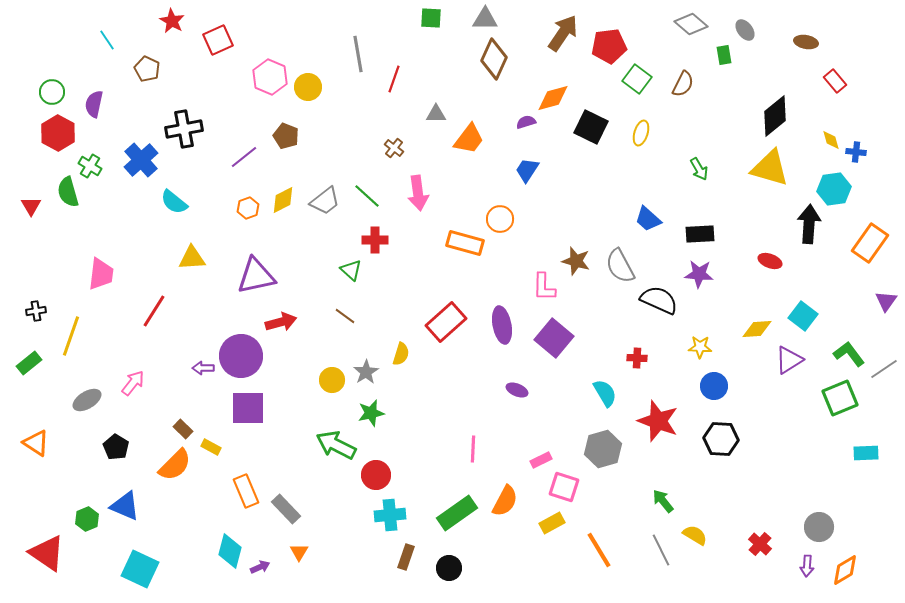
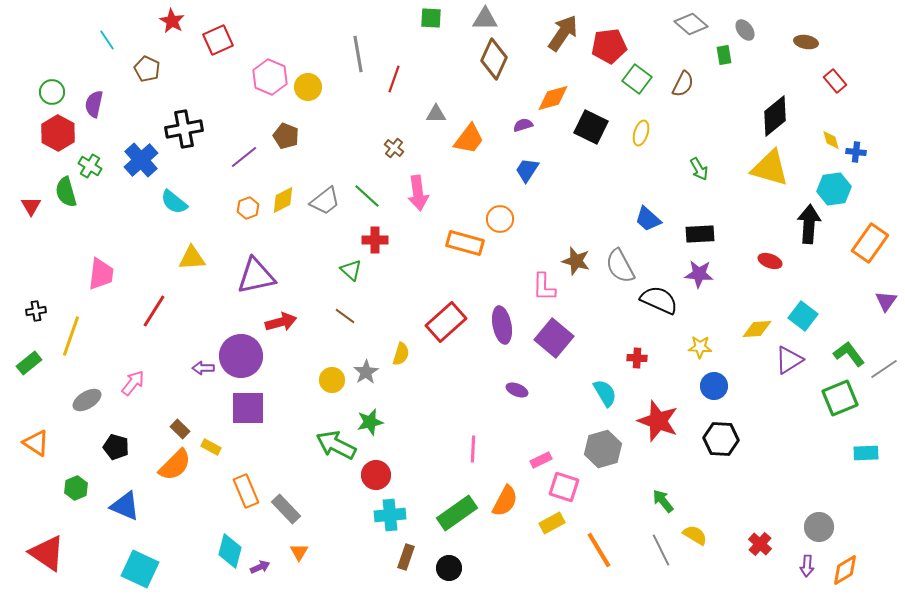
purple semicircle at (526, 122): moved 3 px left, 3 px down
green semicircle at (68, 192): moved 2 px left
green star at (371, 413): moved 1 px left, 9 px down
brown rectangle at (183, 429): moved 3 px left
black pentagon at (116, 447): rotated 15 degrees counterclockwise
green hexagon at (87, 519): moved 11 px left, 31 px up
